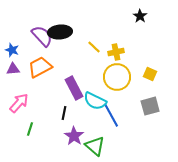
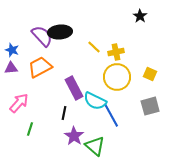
purple triangle: moved 2 px left, 1 px up
